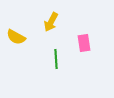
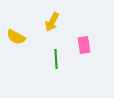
yellow arrow: moved 1 px right
pink rectangle: moved 2 px down
